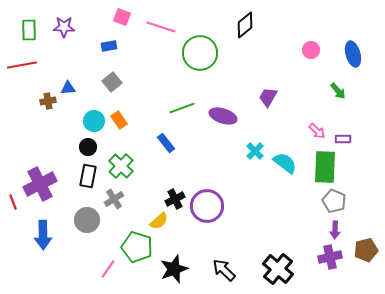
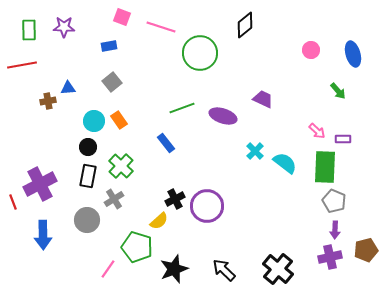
purple trapezoid at (268, 97): moved 5 px left, 2 px down; rotated 85 degrees clockwise
